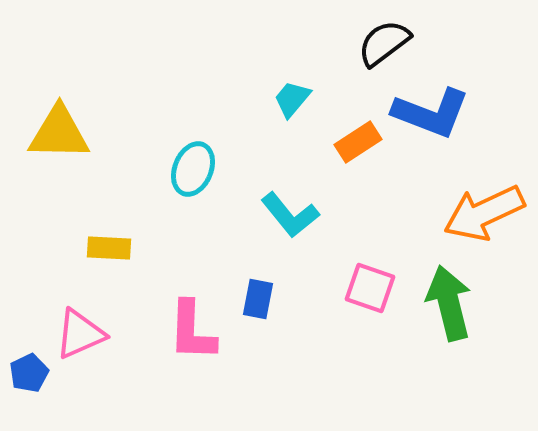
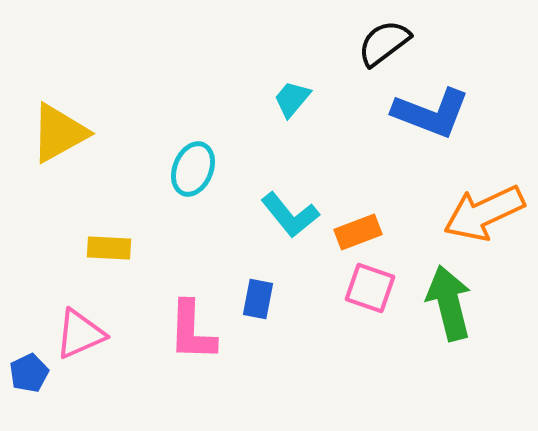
yellow triangle: rotated 30 degrees counterclockwise
orange rectangle: moved 90 px down; rotated 12 degrees clockwise
